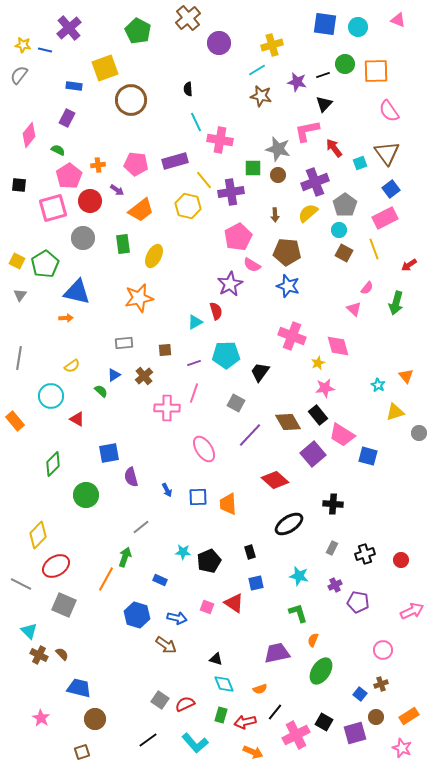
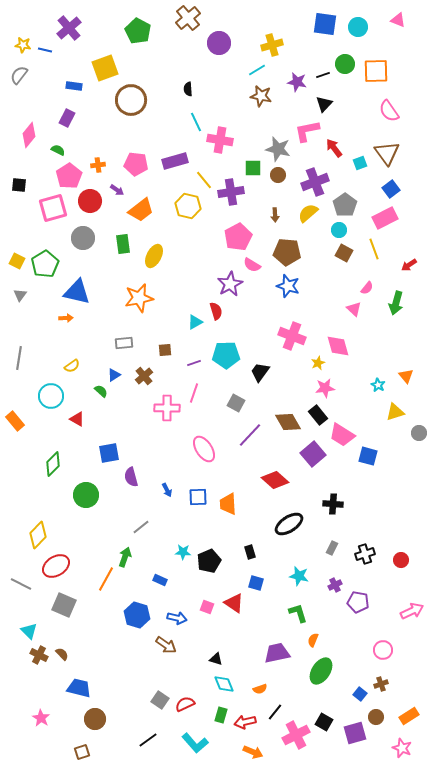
blue square at (256, 583): rotated 28 degrees clockwise
